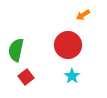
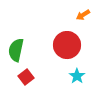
red circle: moved 1 px left
cyan star: moved 5 px right
